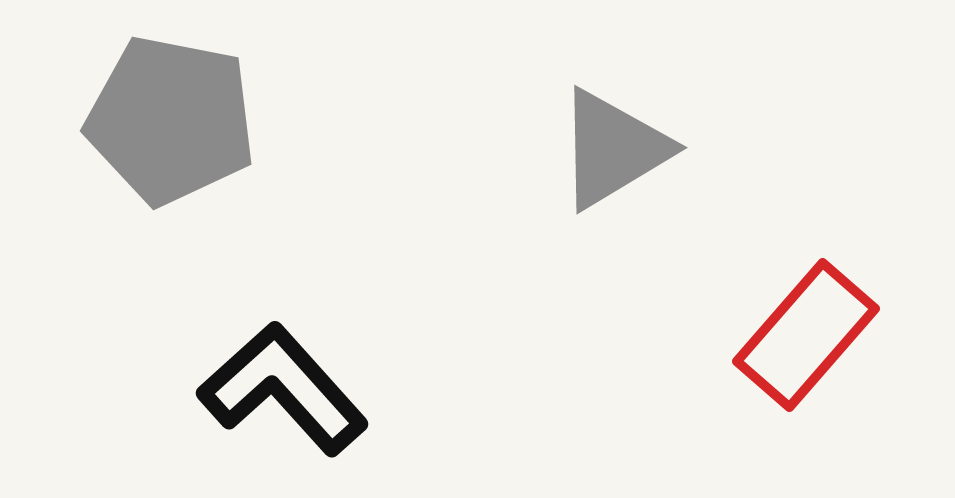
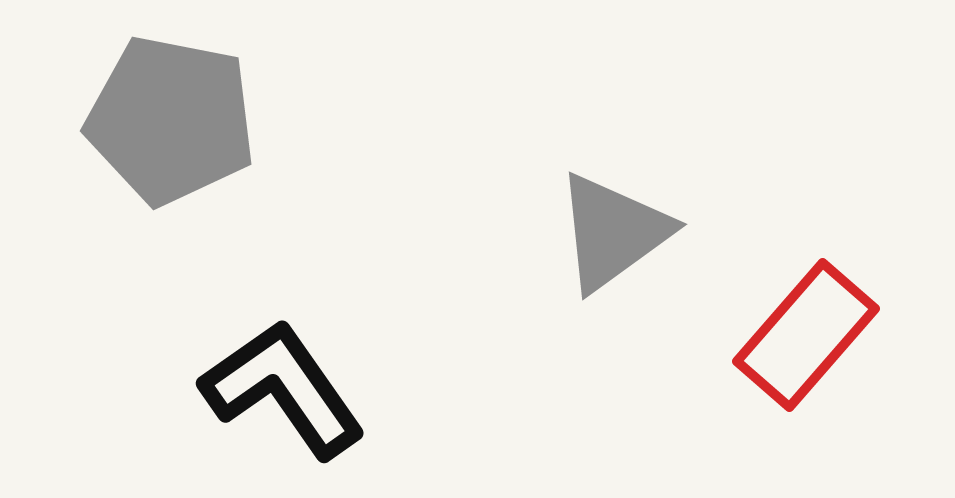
gray triangle: moved 83 px down; rotated 5 degrees counterclockwise
black L-shape: rotated 7 degrees clockwise
